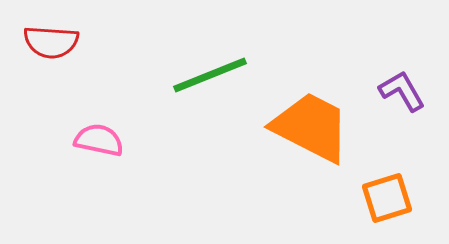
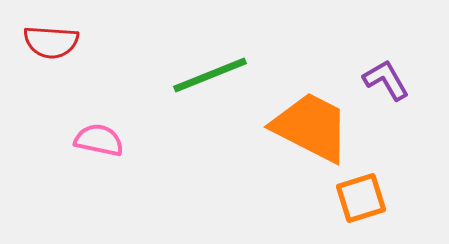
purple L-shape: moved 16 px left, 11 px up
orange square: moved 26 px left
